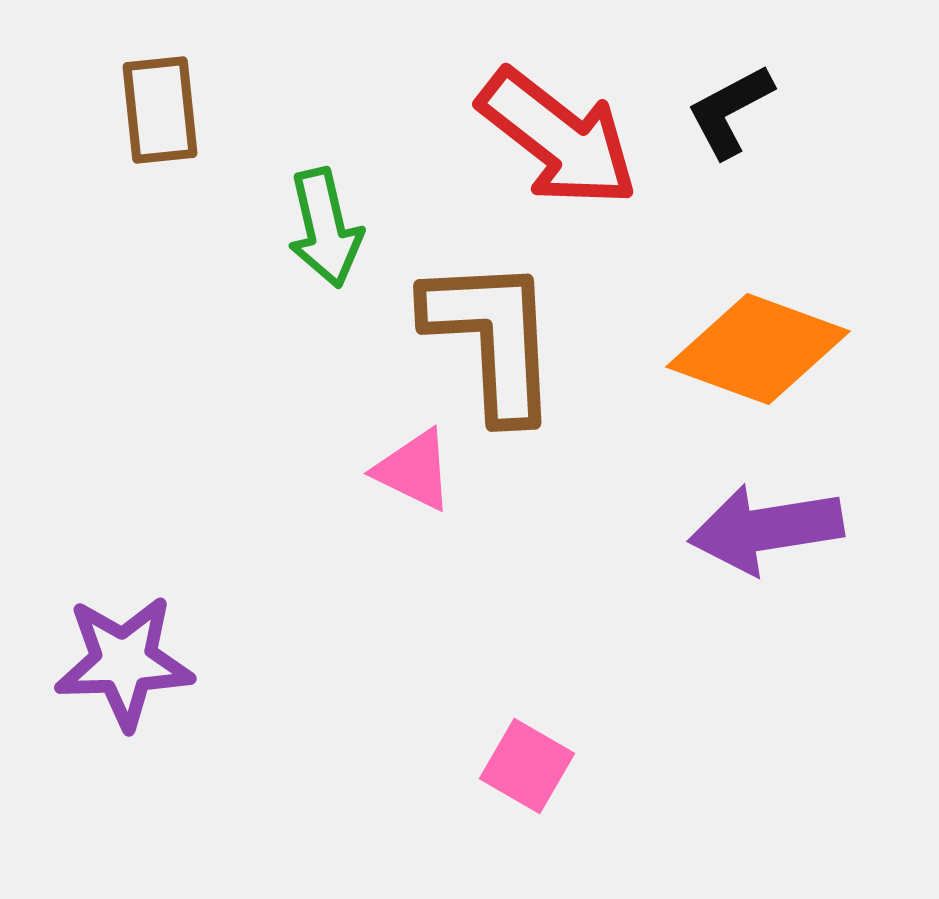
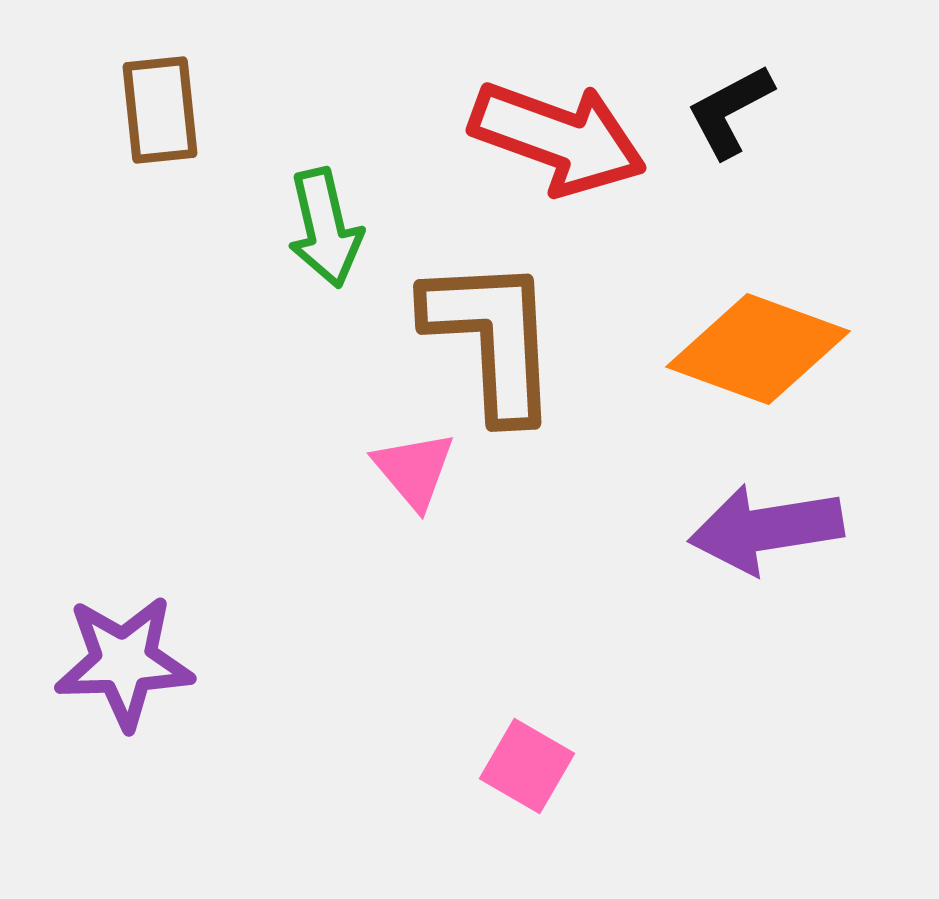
red arrow: rotated 18 degrees counterclockwise
pink triangle: rotated 24 degrees clockwise
